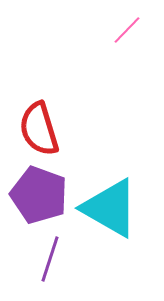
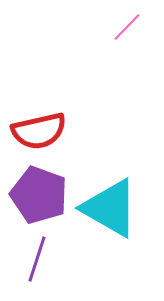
pink line: moved 3 px up
red semicircle: moved 2 px down; rotated 86 degrees counterclockwise
purple line: moved 13 px left
